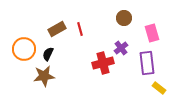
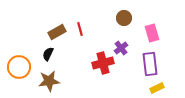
brown rectangle: moved 3 px down
orange circle: moved 5 px left, 18 px down
purple rectangle: moved 3 px right, 1 px down
brown star: moved 5 px right, 5 px down
yellow rectangle: moved 2 px left; rotated 64 degrees counterclockwise
